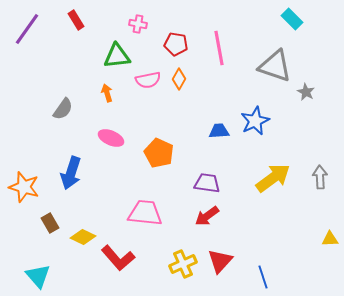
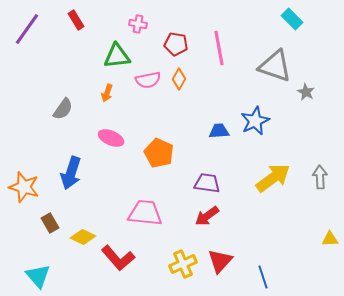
orange arrow: rotated 144 degrees counterclockwise
